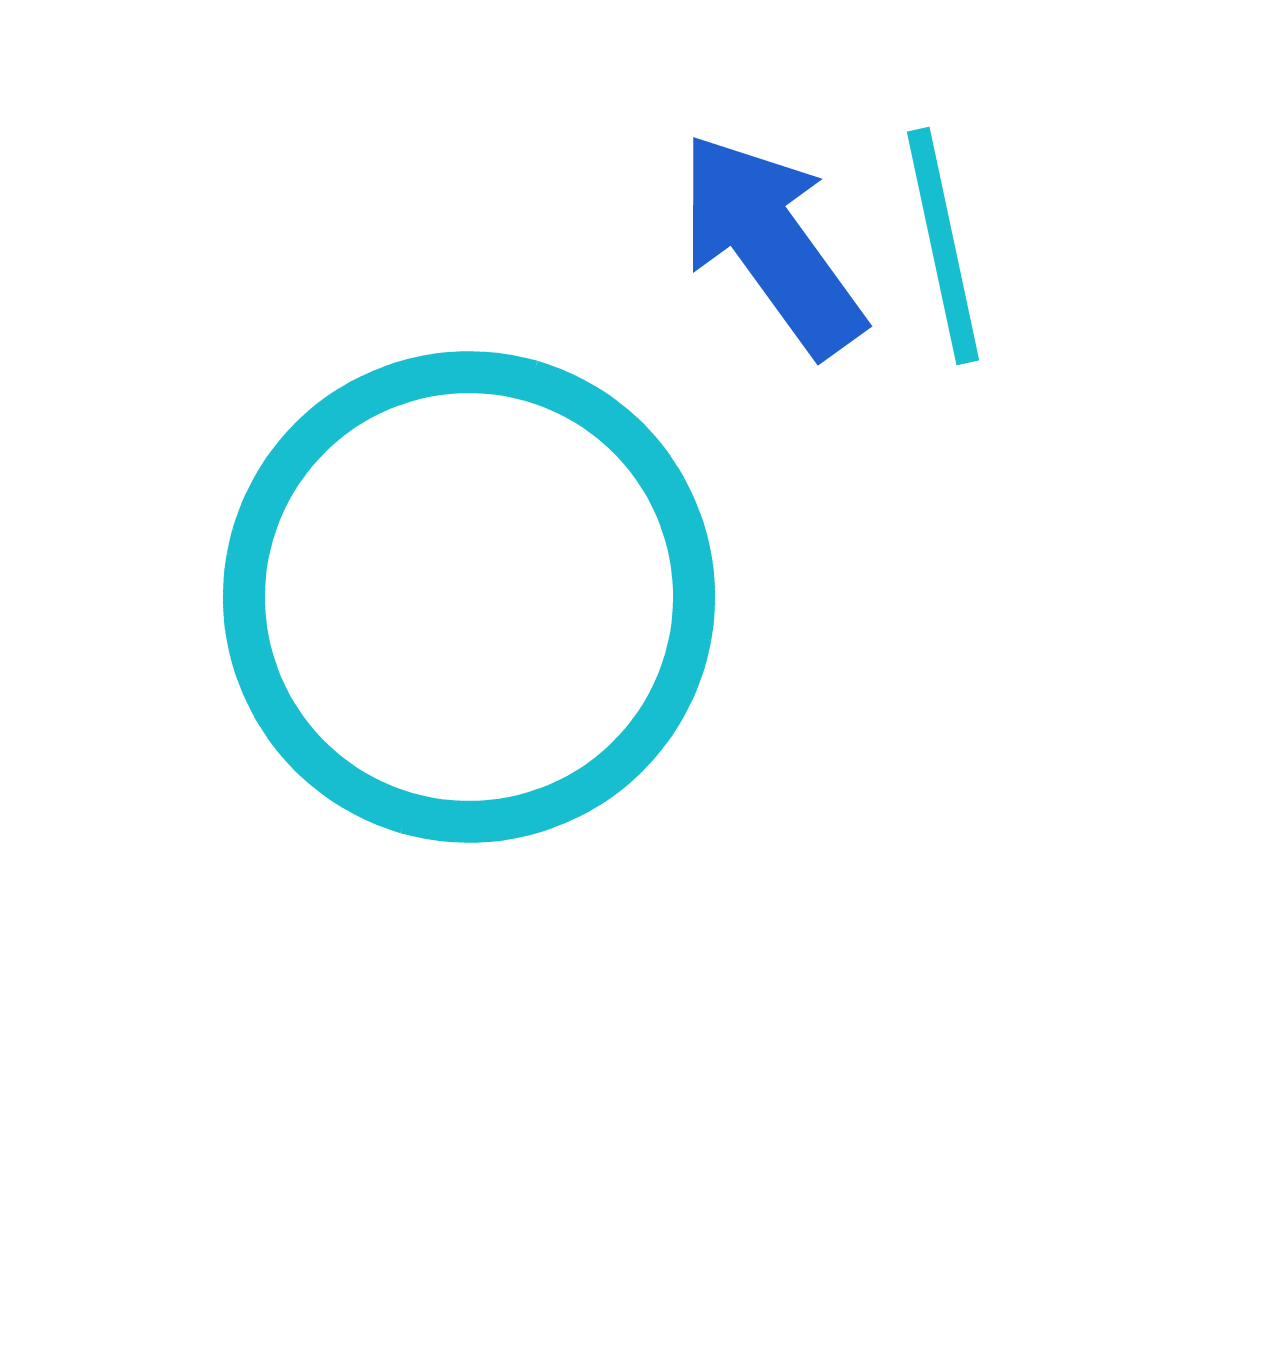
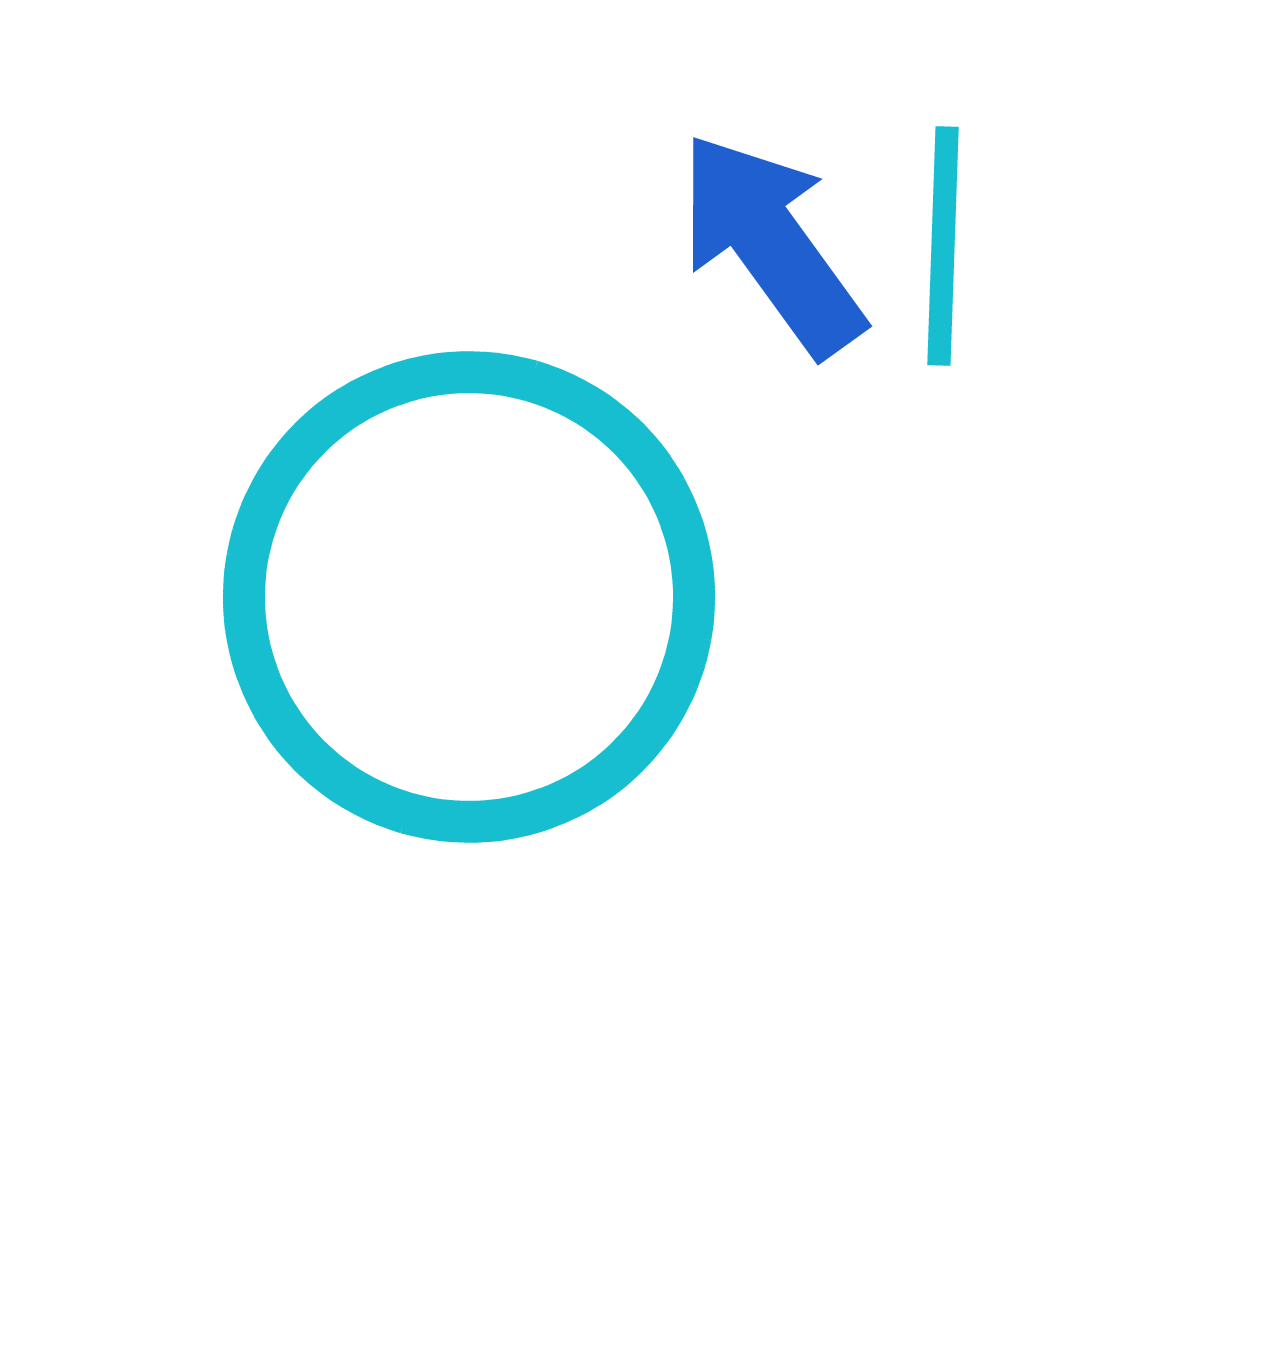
cyan line: rotated 14 degrees clockwise
